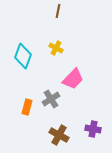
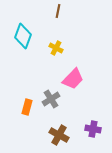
cyan diamond: moved 20 px up
